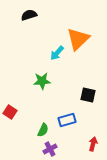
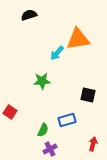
orange triangle: rotated 35 degrees clockwise
